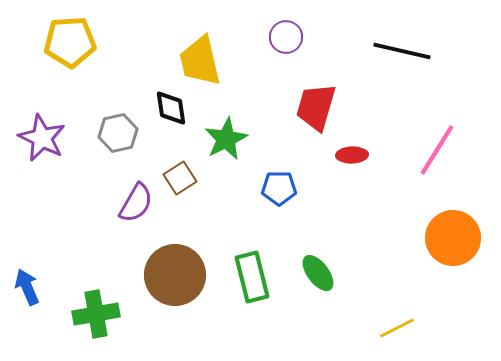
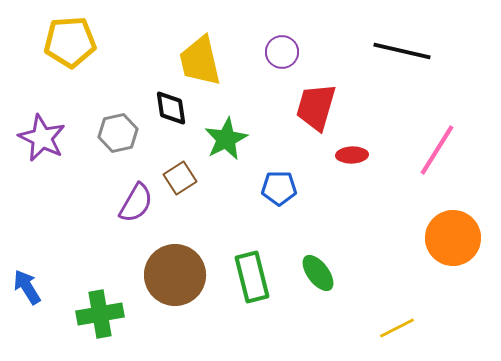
purple circle: moved 4 px left, 15 px down
blue arrow: rotated 9 degrees counterclockwise
green cross: moved 4 px right
